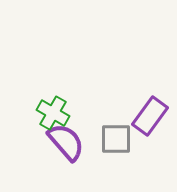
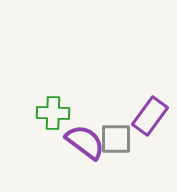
green cross: rotated 28 degrees counterclockwise
purple semicircle: moved 19 px right; rotated 12 degrees counterclockwise
